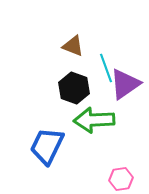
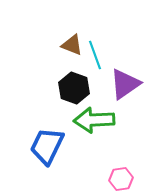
brown triangle: moved 1 px left, 1 px up
cyan line: moved 11 px left, 13 px up
